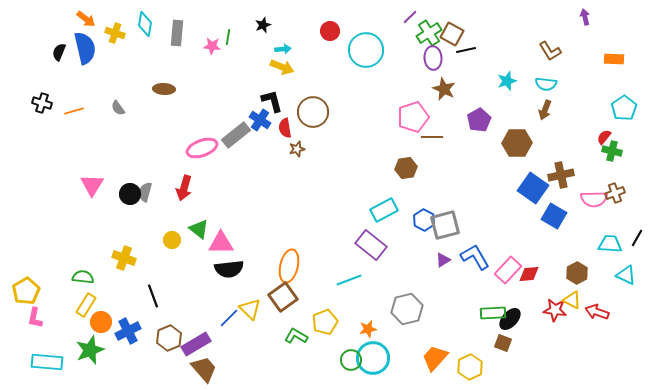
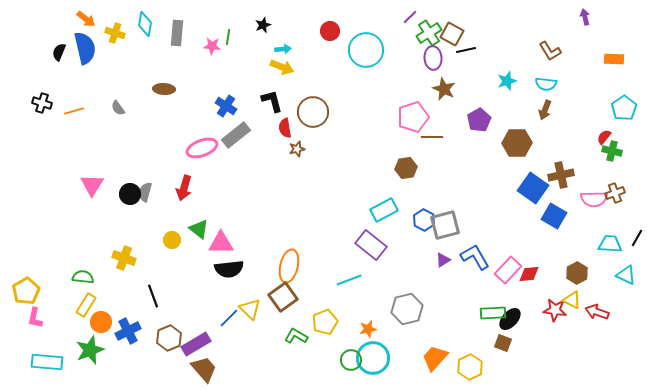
blue cross at (260, 120): moved 34 px left, 14 px up
